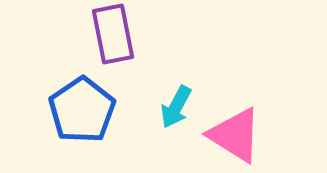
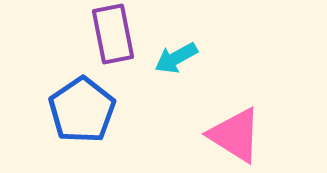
cyan arrow: moved 49 px up; rotated 33 degrees clockwise
